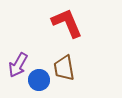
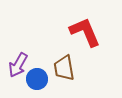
red L-shape: moved 18 px right, 9 px down
blue circle: moved 2 px left, 1 px up
